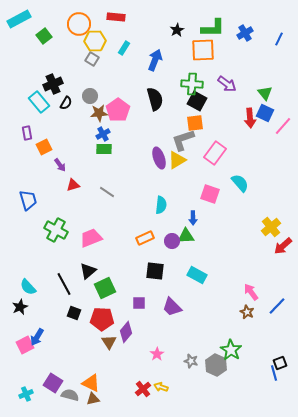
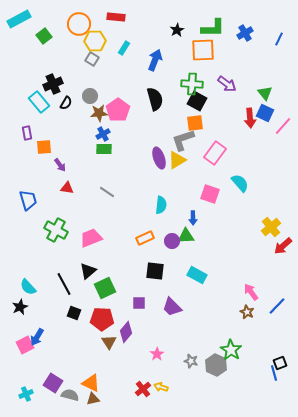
orange square at (44, 147): rotated 21 degrees clockwise
red triangle at (73, 185): moved 6 px left, 3 px down; rotated 24 degrees clockwise
